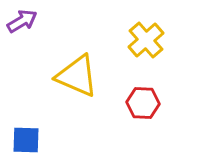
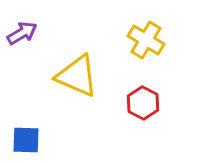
purple arrow: moved 12 px down
yellow cross: rotated 18 degrees counterclockwise
red hexagon: rotated 24 degrees clockwise
